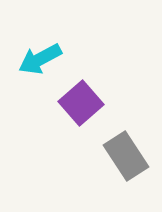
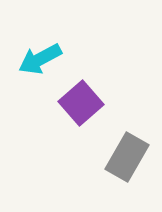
gray rectangle: moved 1 px right, 1 px down; rotated 63 degrees clockwise
